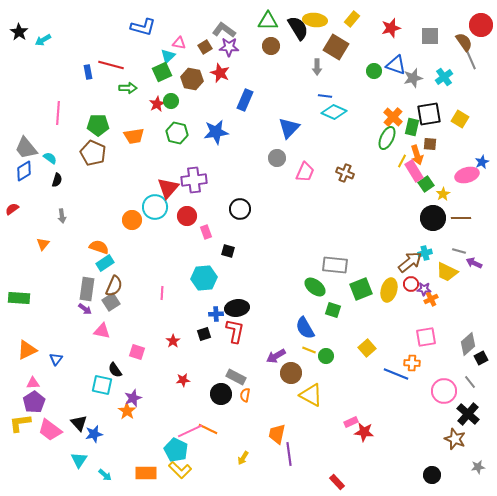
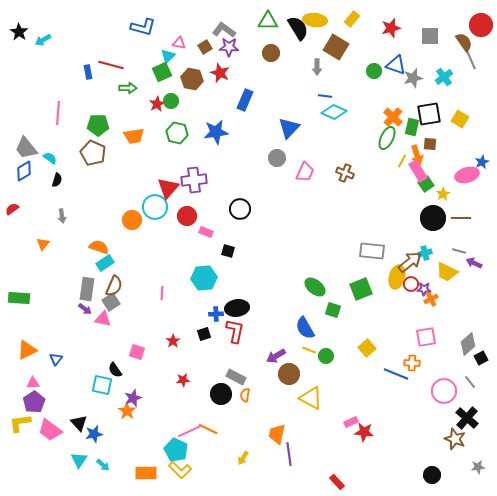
brown circle at (271, 46): moved 7 px down
pink rectangle at (414, 171): moved 4 px right
pink rectangle at (206, 232): rotated 48 degrees counterclockwise
gray rectangle at (335, 265): moved 37 px right, 14 px up
yellow ellipse at (389, 290): moved 8 px right, 13 px up
pink triangle at (102, 331): moved 1 px right, 12 px up
brown circle at (291, 373): moved 2 px left, 1 px down
yellow triangle at (311, 395): moved 3 px down
black cross at (468, 414): moved 1 px left, 4 px down
cyan arrow at (105, 475): moved 2 px left, 10 px up
